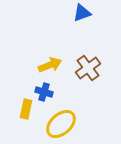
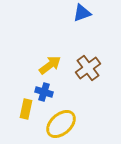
yellow arrow: rotated 15 degrees counterclockwise
